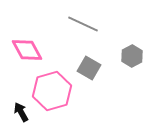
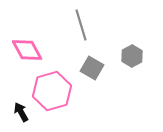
gray line: moved 2 px left, 1 px down; rotated 48 degrees clockwise
gray square: moved 3 px right
